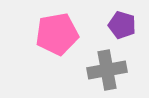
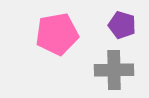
gray cross: moved 7 px right; rotated 9 degrees clockwise
